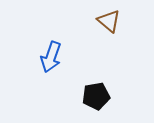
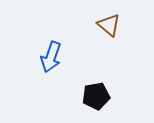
brown triangle: moved 4 px down
